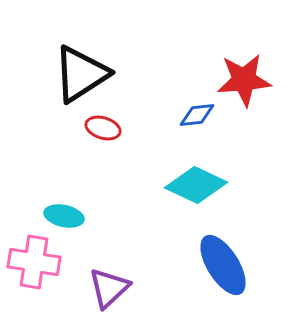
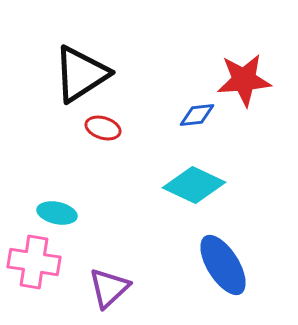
cyan diamond: moved 2 px left
cyan ellipse: moved 7 px left, 3 px up
